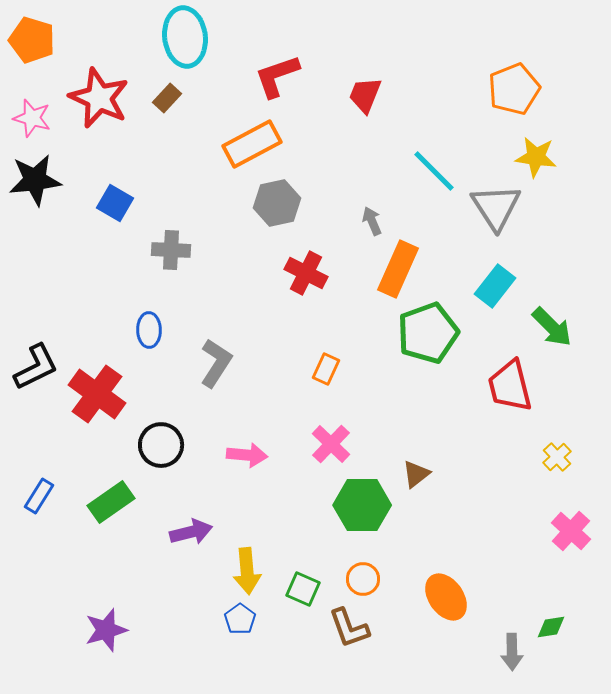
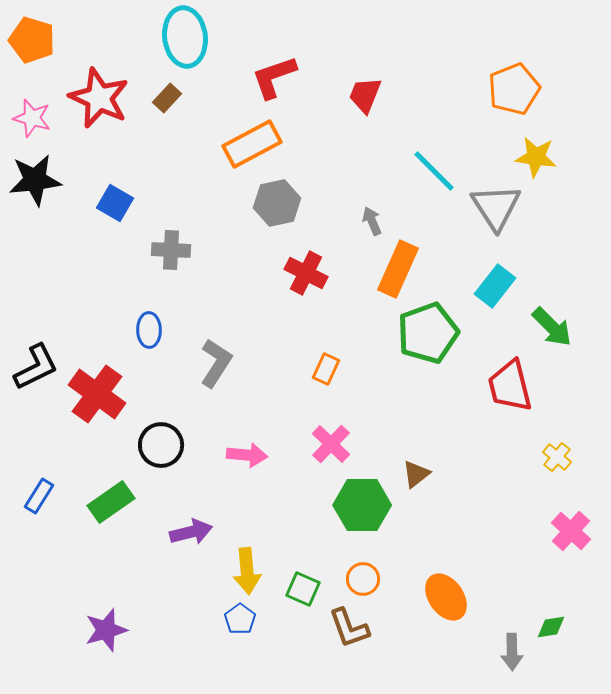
red L-shape at (277, 76): moved 3 px left, 1 px down
yellow cross at (557, 457): rotated 8 degrees counterclockwise
